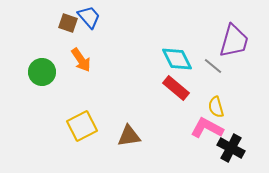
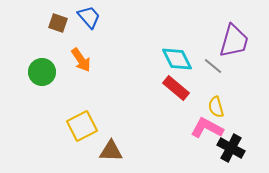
brown square: moved 10 px left
brown triangle: moved 18 px left, 15 px down; rotated 10 degrees clockwise
